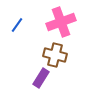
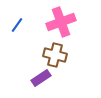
purple rectangle: rotated 24 degrees clockwise
